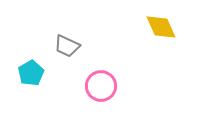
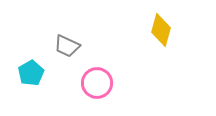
yellow diamond: moved 3 px down; rotated 40 degrees clockwise
pink circle: moved 4 px left, 3 px up
